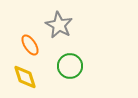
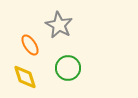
green circle: moved 2 px left, 2 px down
